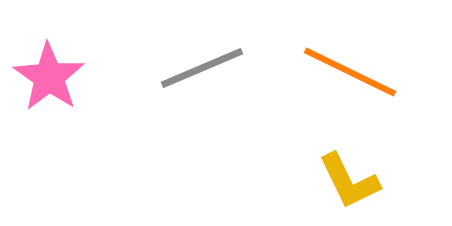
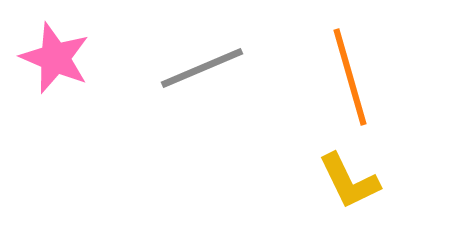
orange line: moved 5 px down; rotated 48 degrees clockwise
pink star: moved 6 px right, 19 px up; rotated 12 degrees counterclockwise
